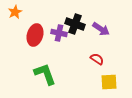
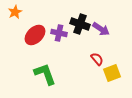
black cross: moved 5 px right
red ellipse: rotated 30 degrees clockwise
red semicircle: rotated 16 degrees clockwise
yellow square: moved 3 px right, 9 px up; rotated 18 degrees counterclockwise
